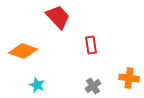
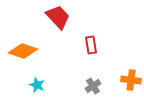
orange cross: moved 2 px right, 2 px down
